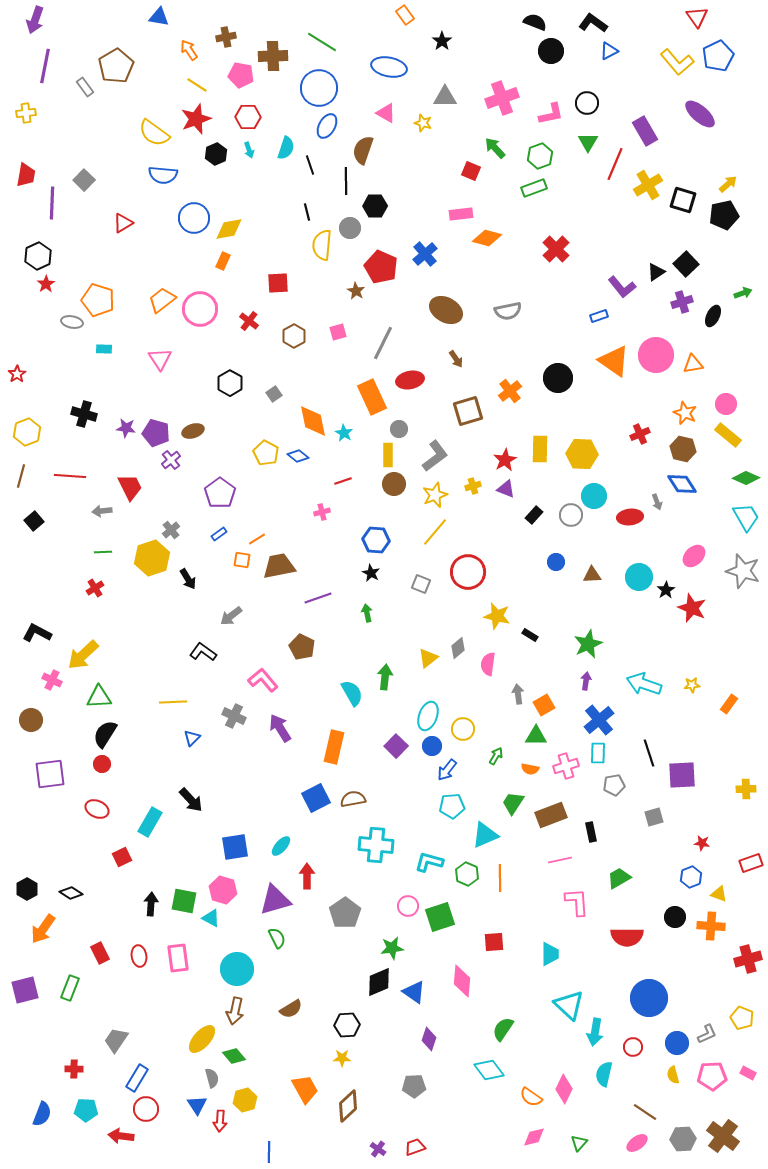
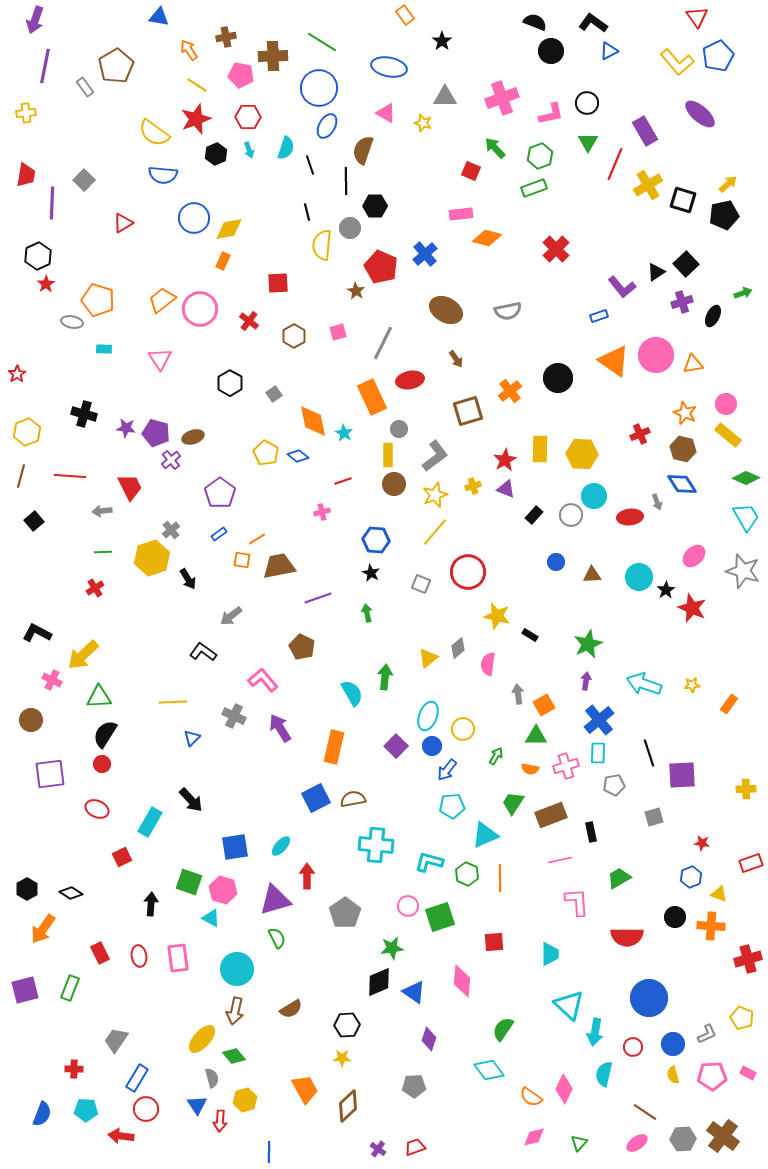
brown ellipse at (193, 431): moved 6 px down
green square at (184, 901): moved 5 px right, 19 px up; rotated 8 degrees clockwise
blue circle at (677, 1043): moved 4 px left, 1 px down
